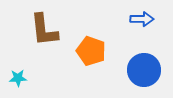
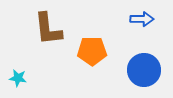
brown L-shape: moved 4 px right, 1 px up
orange pentagon: moved 1 px right; rotated 20 degrees counterclockwise
cyan star: rotated 12 degrees clockwise
